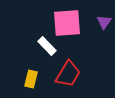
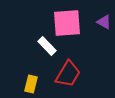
purple triangle: rotated 35 degrees counterclockwise
yellow rectangle: moved 5 px down
